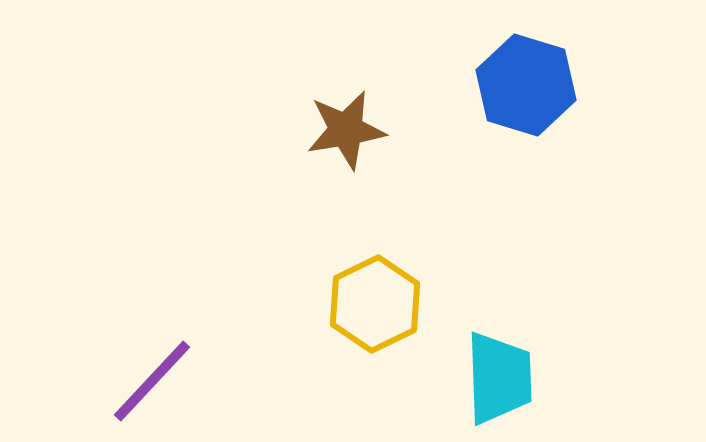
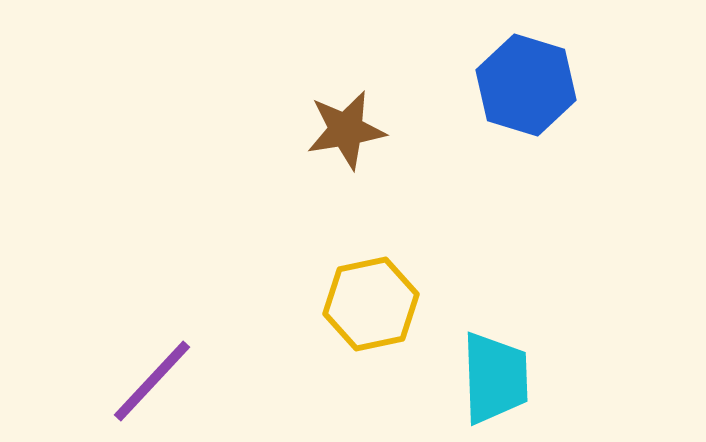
yellow hexagon: moved 4 px left; rotated 14 degrees clockwise
cyan trapezoid: moved 4 px left
